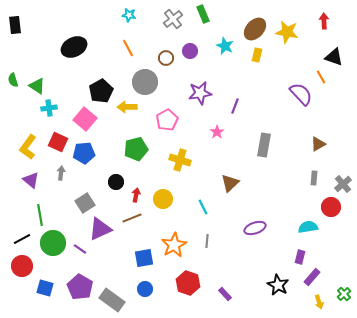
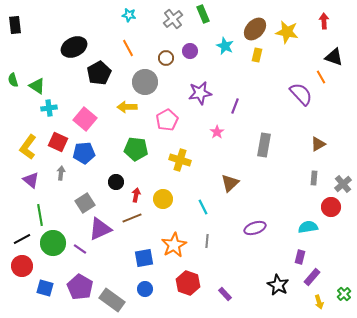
black pentagon at (101, 91): moved 2 px left, 18 px up
green pentagon at (136, 149): rotated 20 degrees clockwise
